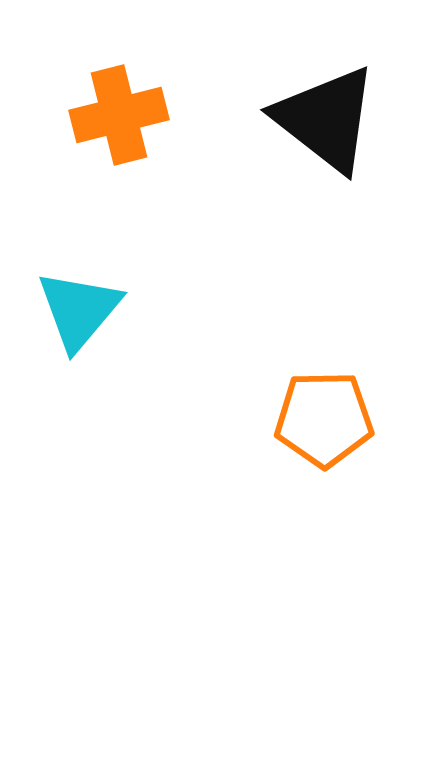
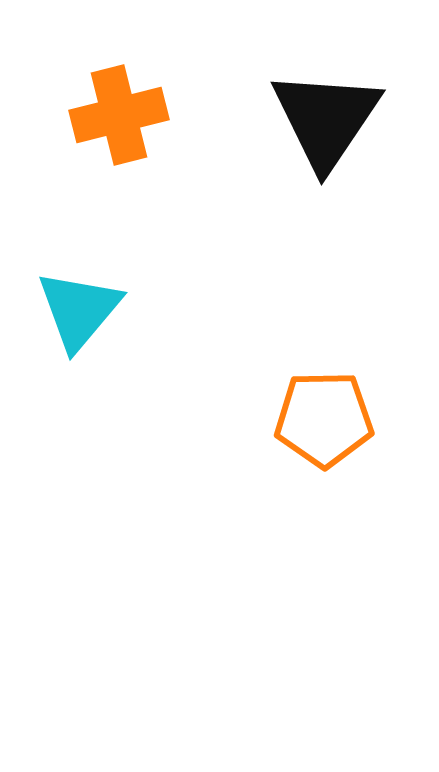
black triangle: rotated 26 degrees clockwise
